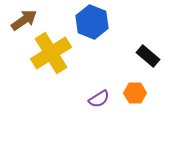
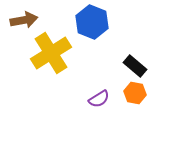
brown arrow: rotated 24 degrees clockwise
black rectangle: moved 13 px left, 10 px down
orange hexagon: rotated 10 degrees clockwise
